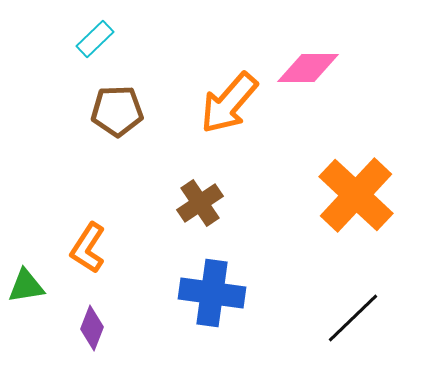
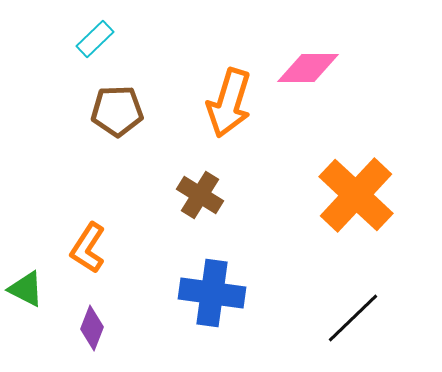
orange arrow: rotated 24 degrees counterclockwise
brown cross: moved 8 px up; rotated 24 degrees counterclockwise
green triangle: moved 3 px down; rotated 36 degrees clockwise
